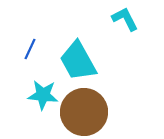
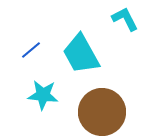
blue line: moved 1 px right, 1 px down; rotated 25 degrees clockwise
cyan trapezoid: moved 3 px right, 7 px up
brown circle: moved 18 px right
